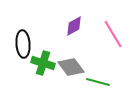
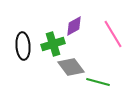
black ellipse: moved 2 px down
green cross: moved 10 px right, 19 px up; rotated 35 degrees counterclockwise
